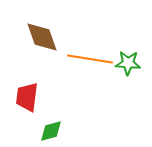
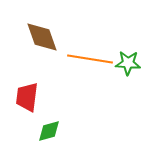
green diamond: moved 2 px left
